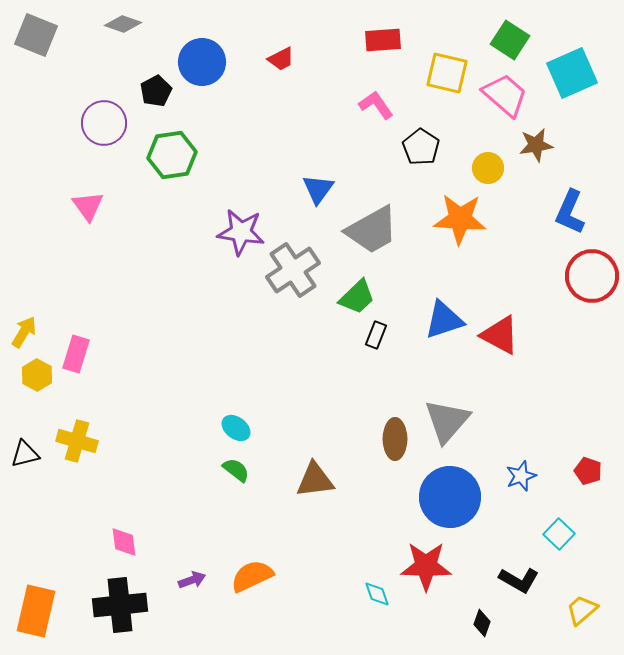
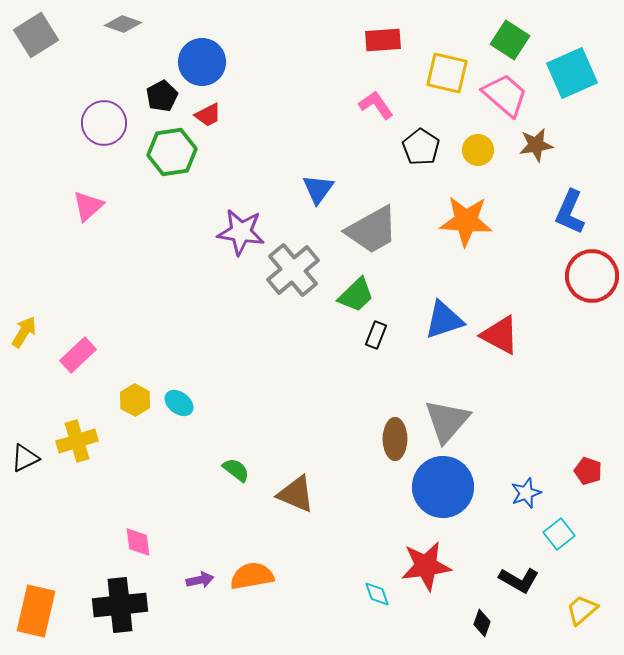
gray square at (36, 35): rotated 36 degrees clockwise
red trapezoid at (281, 59): moved 73 px left, 56 px down
black pentagon at (156, 91): moved 6 px right, 5 px down
green hexagon at (172, 155): moved 3 px up
yellow circle at (488, 168): moved 10 px left, 18 px up
pink triangle at (88, 206): rotated 24 degrees clockwise
orange star at (460, 219): moved 6 px right, 2 px down
gray cross at (293, 270): rotated 6 degrees counterclockwise
green trapezoid at (357, 297): moved 1 px left, 2 px up
pink rectangle at (76, 354): moved 2 px right, 1 px down; rotated 30 degrees clockwise
yellow hexagon at (37, 375): moved 98 px right, 25 px down
cyan ellipse at (236, 428): moved 57 px left, 25 px up
yellow cross at (77, 441): rotated 33 degrees counterclockwise
black triangle at (25, 454): moved 4 px down; rotated 12 degrees counterclockwise
blue star at (521, 476): moved 5 px right, 17 px down
brown triangle at (315, 480): moved 19 px left, 14 px down; rotated 30 degrees clockwise
blue circle at (450, 497): moved 7 px left, 10 px up
cyan square at (559, 534): rotated 8 degrees clockwise
pink diamond at (124, 542): moved 14 px right
red star at (426, 566): rotated 9 degrees counterclockwise
orange semicircle at (252, 576): rotated 15 degrees clockwise
purple arrow at (192, 580): moved 8 px right; rotated 8 degrees clockwise
